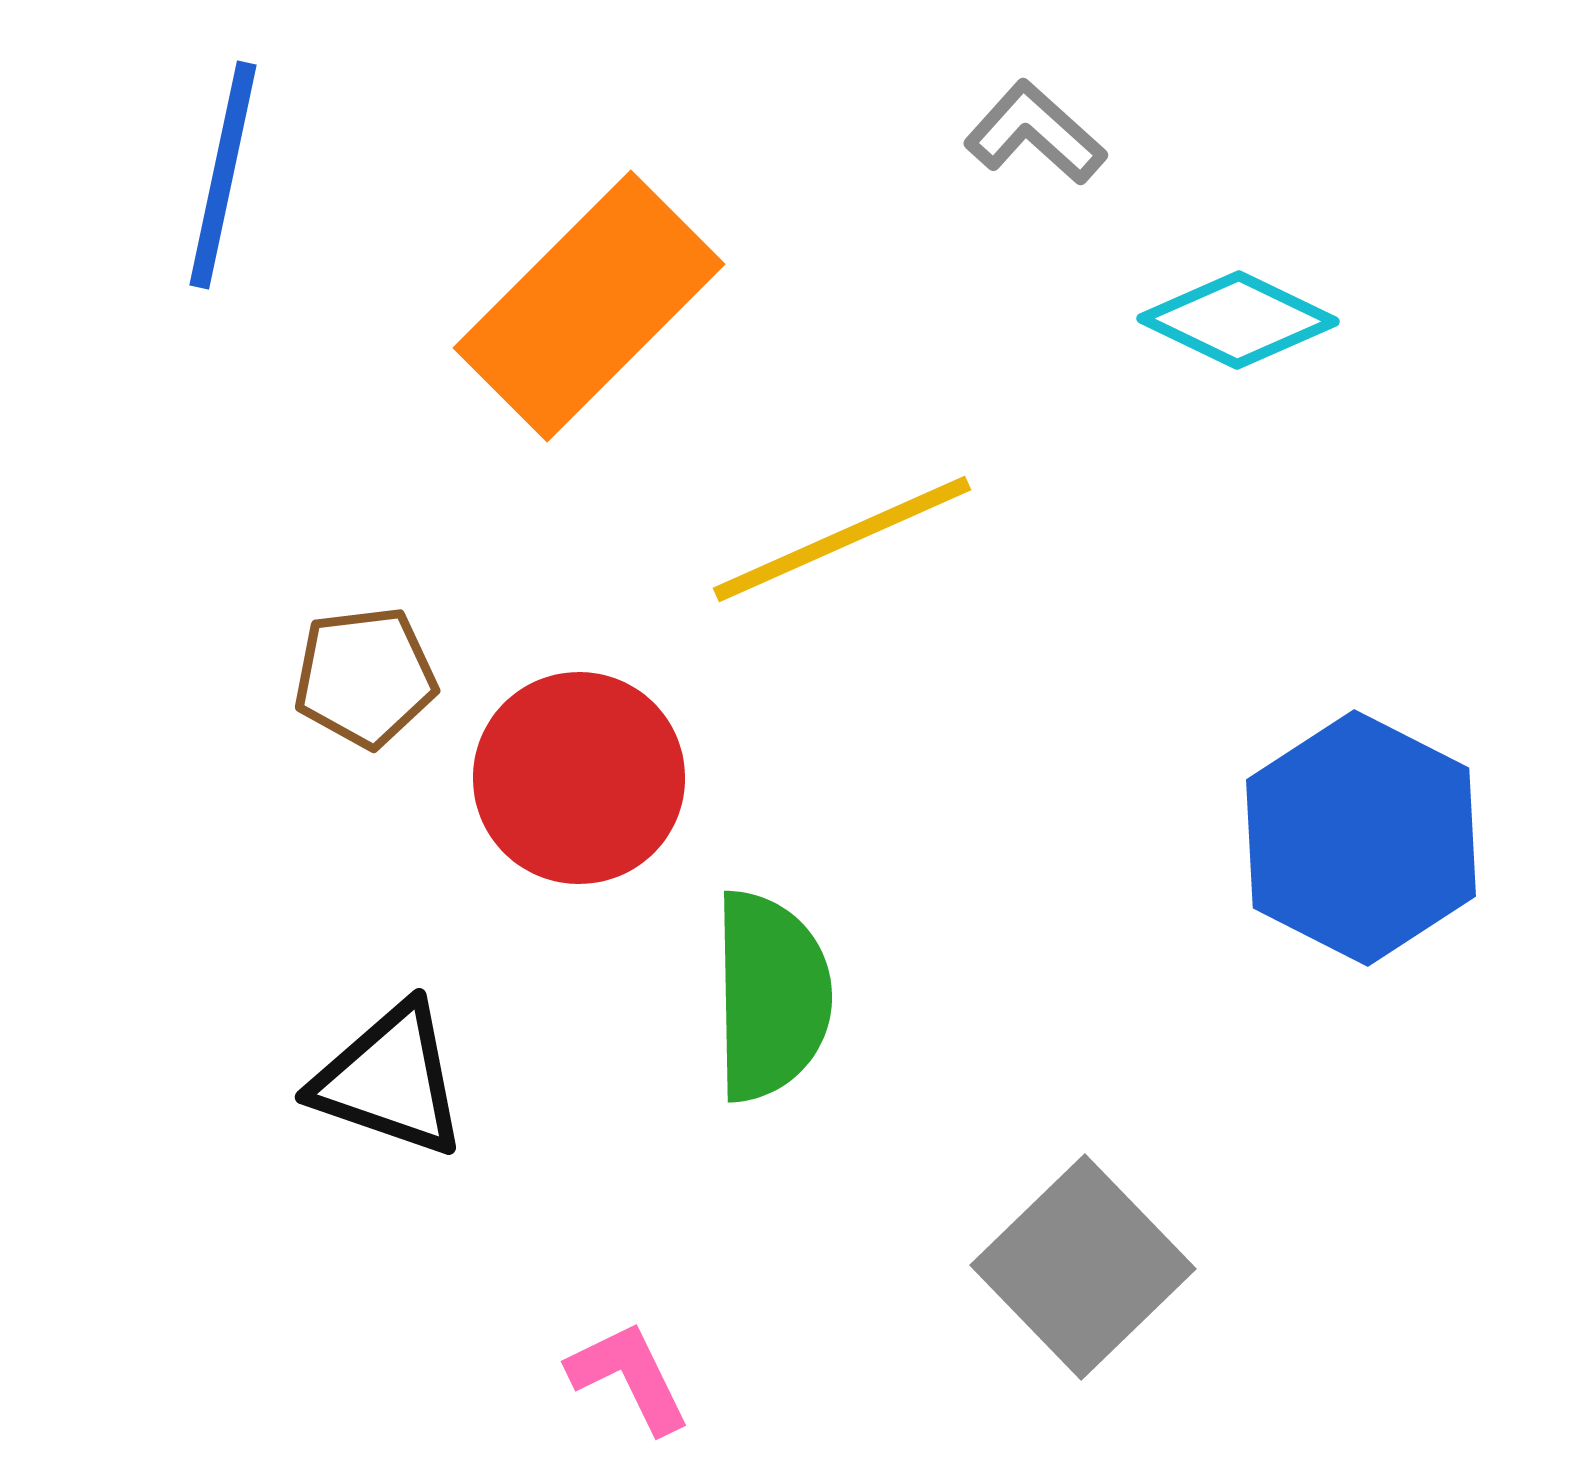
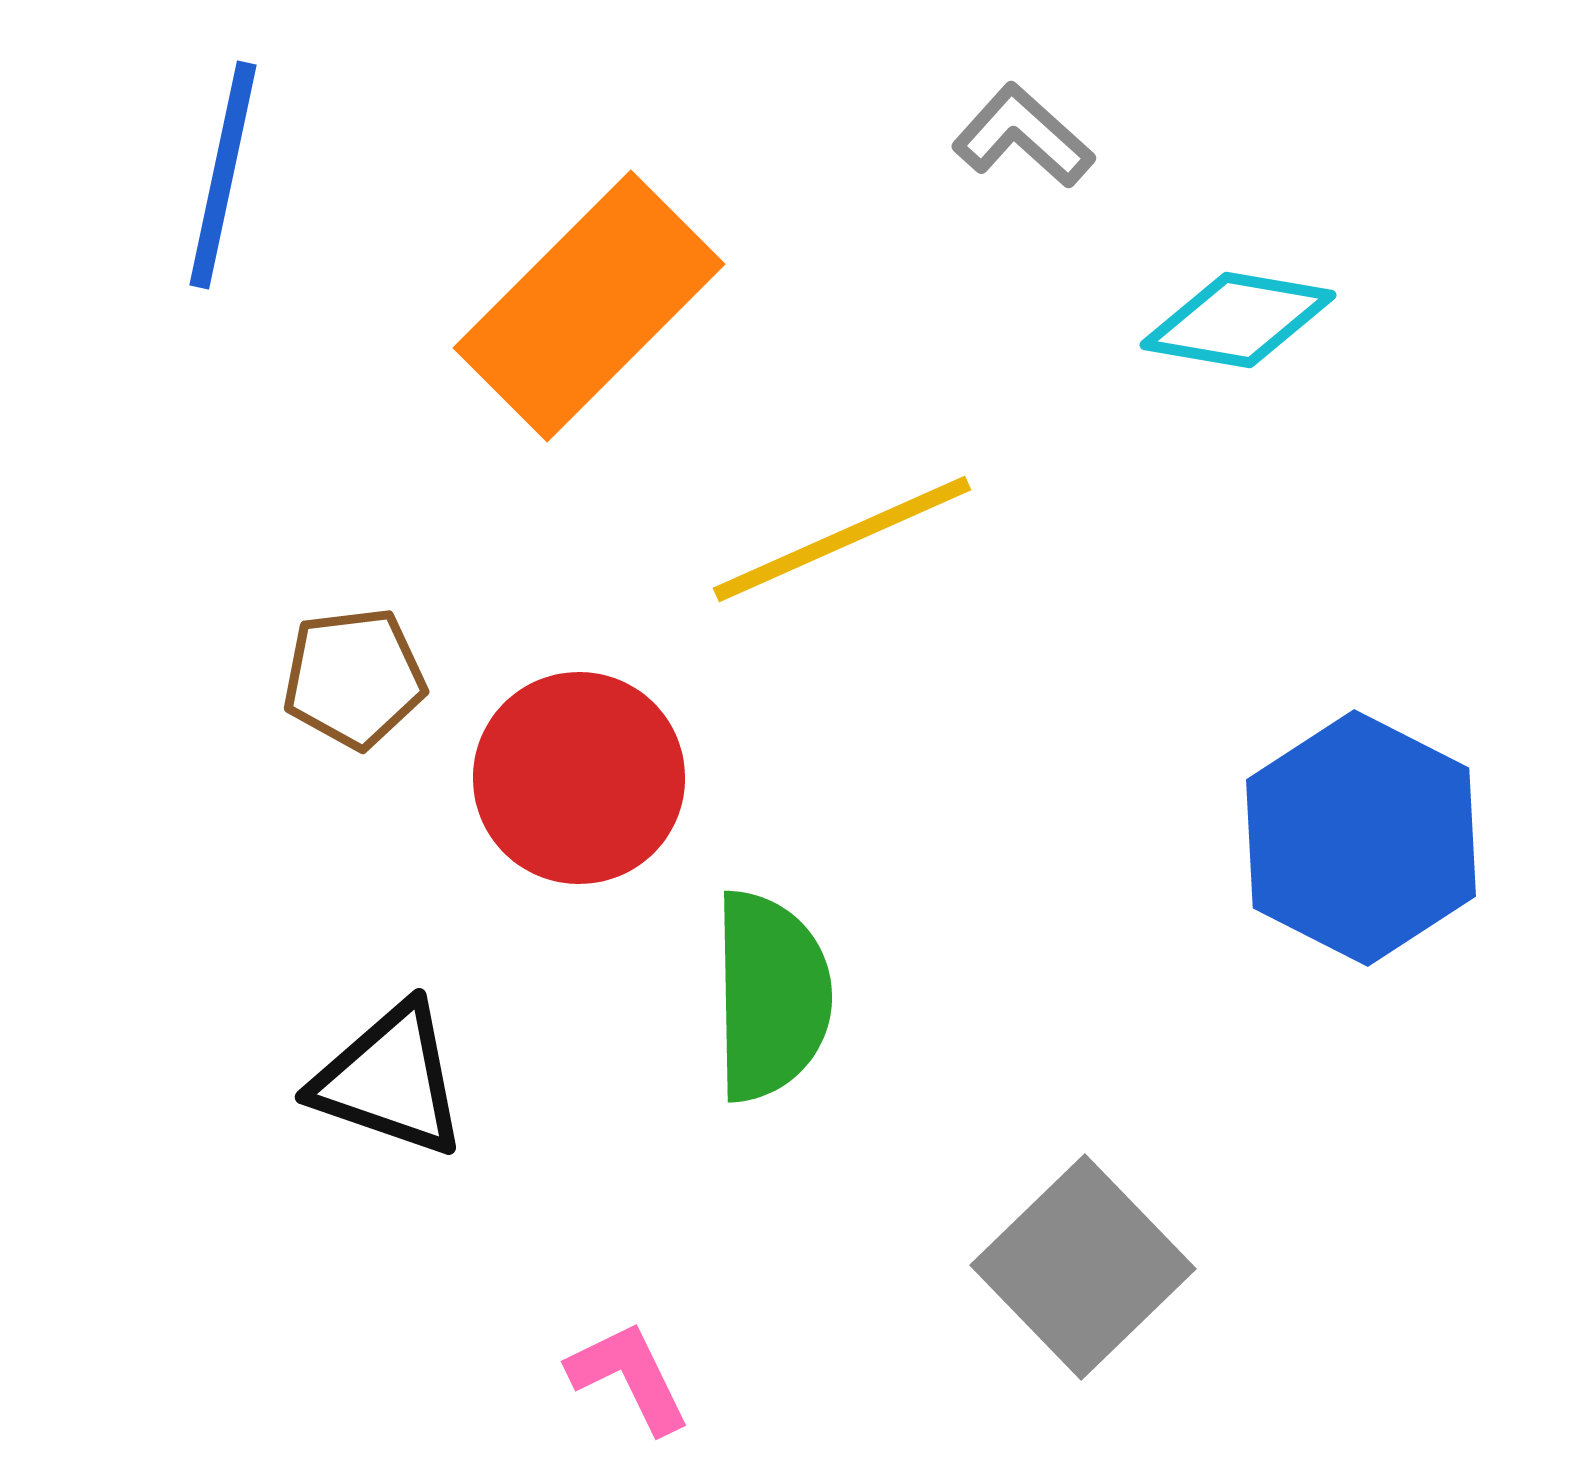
gray L-shape: moved 12 px left, 3 px down
cyan diamond: rotated 16 degrees counterclockwise
brown pentagon: moved 11 px left, 1 px down
